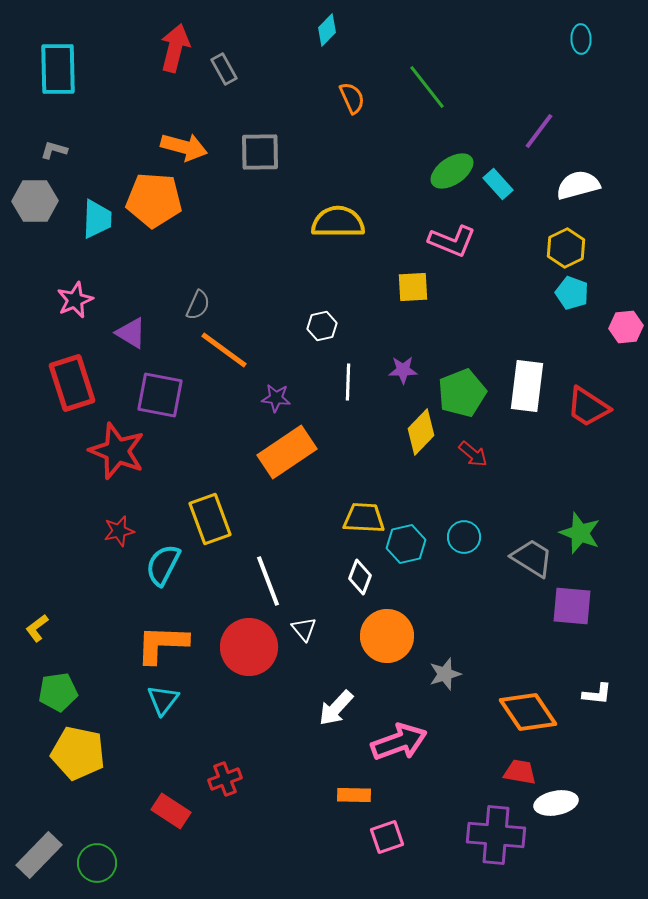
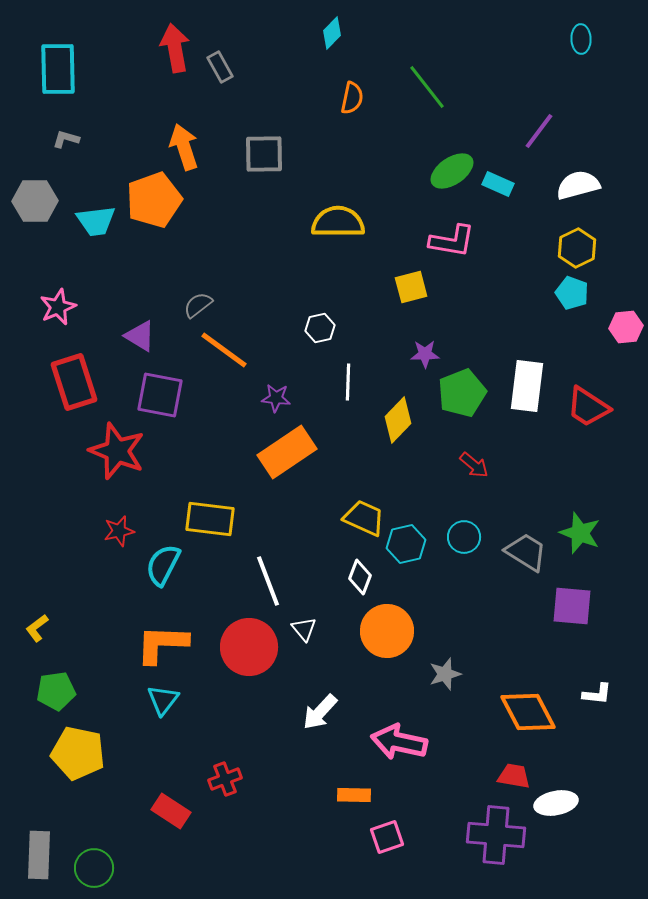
cyan diamond at (327, 30): moved 5 px right, 3 px down
red arrow at (175, 48): rotated 24 degrees counterclockwise
gray rectangle at (224, 69): moved 4 px left, 2 px up
orange semicircle at (352, 98): rotated 36 degrees clockwise
orange arrow at (184, 147): rotated 123 degrees counterclockwise
gray L-shape at (54, 150): moved 12 px right, 11 px up
gray square at (260, 152): moved 4 px right, 2 px down
cyan rectangle at (498, 184): rotated 24 degrees counterclockwise
orange pentagon at (154, 200): rotated 24 degrees counterclockwise
cyan trapezoid at (97, 219): moved 1 px left, 2 px down; rotated 81 degrees clockwise
pink L-shape at (452, 241): rotated 12 degrees counterclockwise
yellow hexagon at (566, 248): moved 11 px right
yellow square at (413, 287): moved 2 px left; rotated 12 degrees counterclockwise
pink star at (75, 300): moved 17 px left, 7 px down
gray semicircle at (198, 305): rotated 152 degrees counterclockwise
white hexagon at (322, 326): moved 2 px left, 2 px down
purple triangle at (131, 333): moved 9 px right, 3 px down
purple star at (403, 370): moved 22 px right, 16 px up
red rectangle at (72, 383): moved 2 px right, 1 px up
yellow diamond at (421, 432): moved 23 px left, 12 px up
red arrow at (473, 454): moved 1 px right, 11 px down
yellow trapezoid at (364, 518): rotated 21 degrees clockwise
yellow rectangle at (210, 519): rotated 63 degrees counterclockwise
gray trapezoid at (532, 558): moved 6 px left, 6 px up
orange circle at (387, 636): moved 5 px up
green pentagon at (58, 692): moved 2 px left, 1 px up
white arrow at (336, 708): moved 16 px left, 4 px down
orange diamond at (528, 712): rotated 6 degrees clockwise
pink arrow at (399, 742): rotated 148 degrees counterclockwise
red trapezoid at (520, 772): moved 6 px left, 4 px down
gray rectangle at (39, 855): rotated 42 degrees counterclockwise
green circle at (97, 863): moved 3 px left, 5 px down
